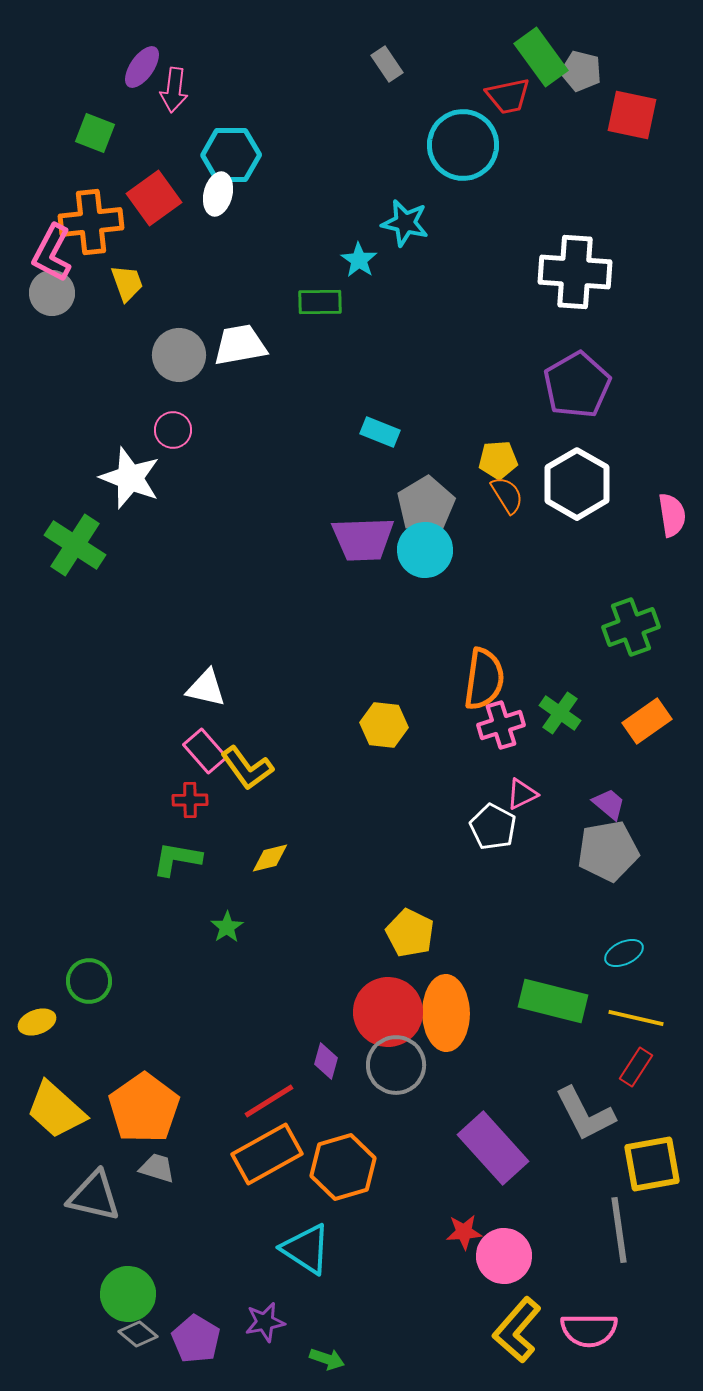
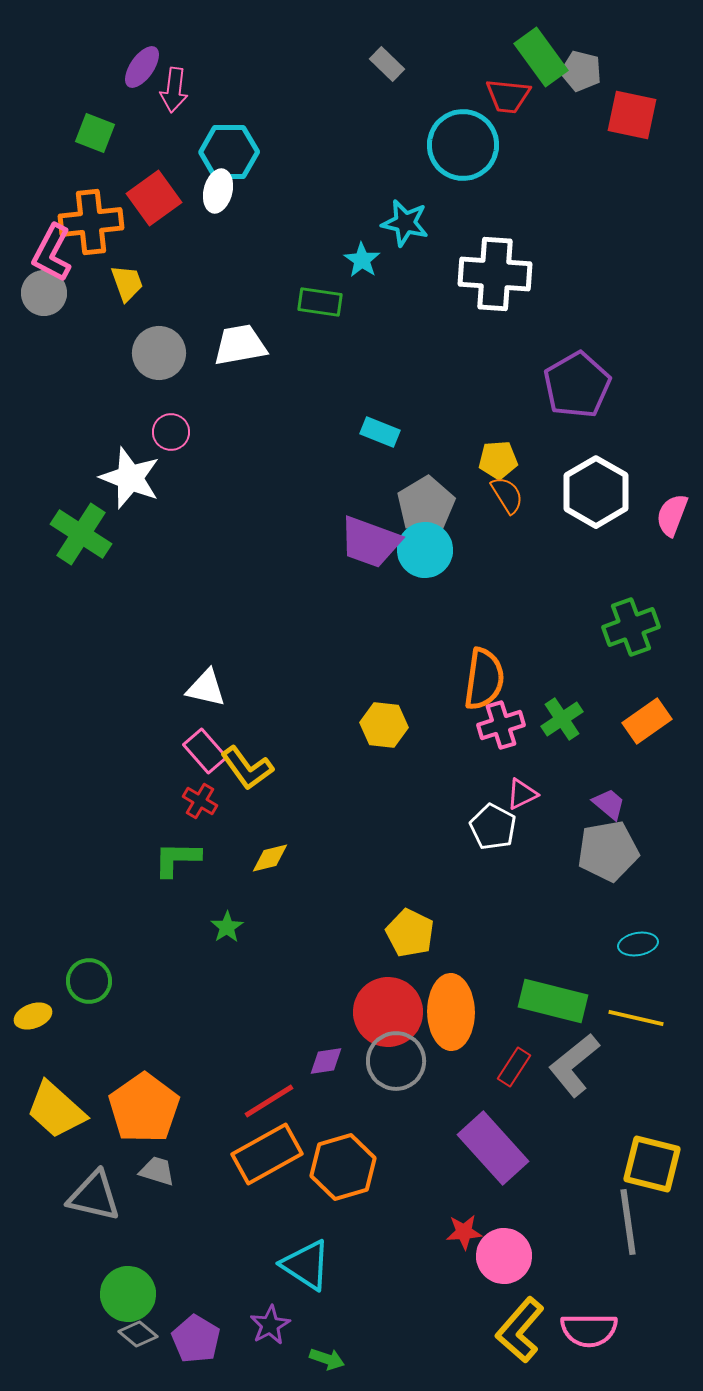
gray rectangle at (387, 64): rotated 12 degrees counterclockwise
red trapezoid at (508, 96): rotated 18 degrees clockwise
cyan hexagon at (231, 155): moved 2 px left, 3 px up
white ellipse at (218, 194): moved 3 px up
cyan star at (359, 260): moved 3 px right
white cross at (575, 272): moved 80 px left, 2 px down
gray circle at (52, 293): moved 8 px left
green rectangle at (320, 302): rotated 9 degrees clockwise
gray circle at (179, 355): moved 20 px left, 2 px up
pink circle at (173, 430): moved 2 px left, 2 px down
white hexagon at (577, 484): moved 19 px right, 8 px down
pink semicircle at (672, 515): rotated 150 degrees counterclockwise
purple trapezoid at (363, 539): moved 7 px right, 3 px down; rotated 22 degrees clockwise
green cross at (75, 545): moved 6 px right, 11 px up
green cross at (560, 713): moved 2 px right, 6 px down; rotated 21 degrees clockwise
red cross at (190, 800): moved 10 px right, 1 px down; rotated 32 degrees clockwise
green L-shape at (177, 859): rotated 9 degrees counterclockwise
cyan ellipse at (624, 953): moved 14 px right, 9 px up; rotated 15 degrees clockwise
orange ellipse at (446, 1013): moved 5 px right, 1 px up
yellow ellipse at (37, 1022): moved 4 px left, 6 px up
purple diamond at (326, 1061): rotated 66 degrees clockwise
gray circle at (396, 1065): moved 4 px up
red rectangle at (636, 1067): moved 122 px left
gray L-shape at (585, 1114): moved 11 px left, 49 px up; rotated 78 degrees clockwise
yellow square at (652, 1164): rotated 24 degrees clockwise
gray trapezoid at (157, 1168): moved 3 px down
gray line at (619, 1230): moved 9 px right, 8 px up
cyan triangle at (306, 1249): moved 16 px down
purple star at (265, 1322): moved 5 px right, 3 px down; rotated 18 degrees counterclockwise
yellow L-shape at (517, 1330): moved 3 px right
